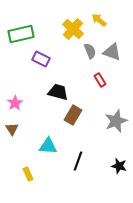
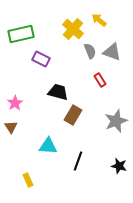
brown triangle: moved 1 px left, 2 px up
yellow rectangle: moved 6 px down
